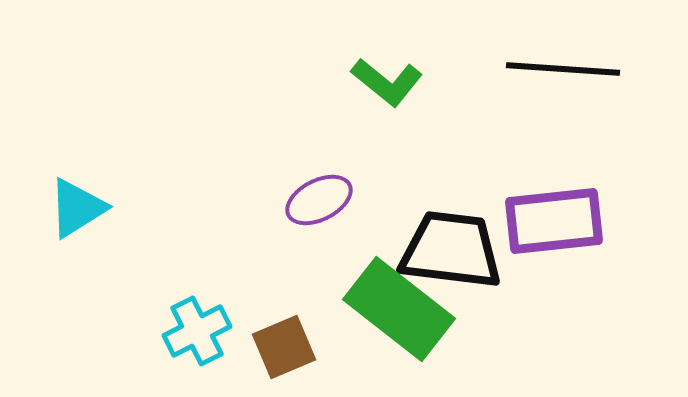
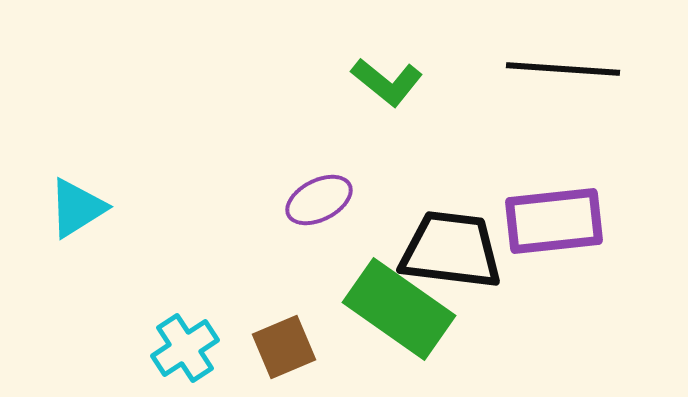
green rectangle: rotated 3 degrees counterclockwise
cyan cross: moved 12 px left, 17 px down; rotated 6 degrees counterclockwise
